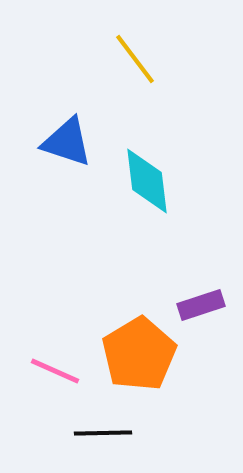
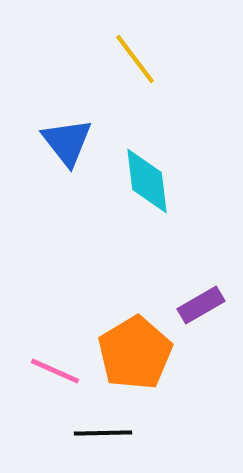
blue triangle: rotated 34 degrees clockwise
purple rectangle: rotated 12 degrees counterclockwise
orange pentagon: moved 4 px left, 1 px up
